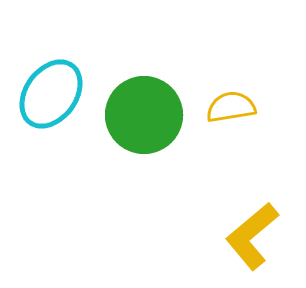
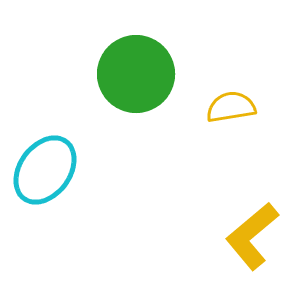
cyan ellipse: moved 6 px left, 76 px down
green circle: moved 8 px left, 41 px up
